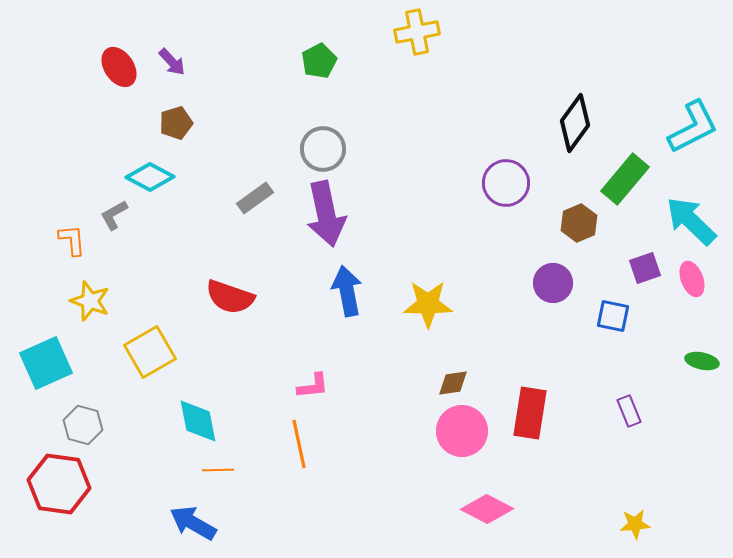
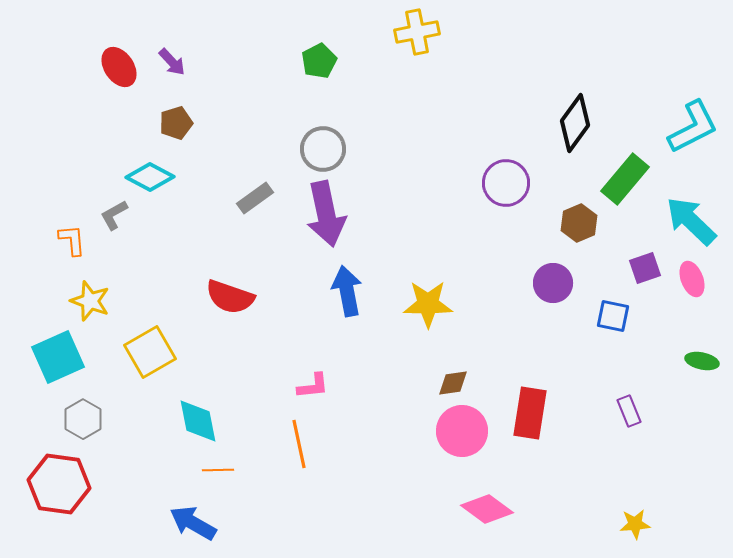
cyan square at (46, 363): moved 12 px right, 6 px up
gray hexagon at (83, 425): moved 6 px up; rotated 15 degrees clockwise
pink diamond at (487, 509): rotated 9 degrees clockwise
